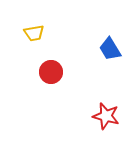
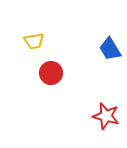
yellow trapezoid: moved 8 px down
red circle: moved 1 px down
